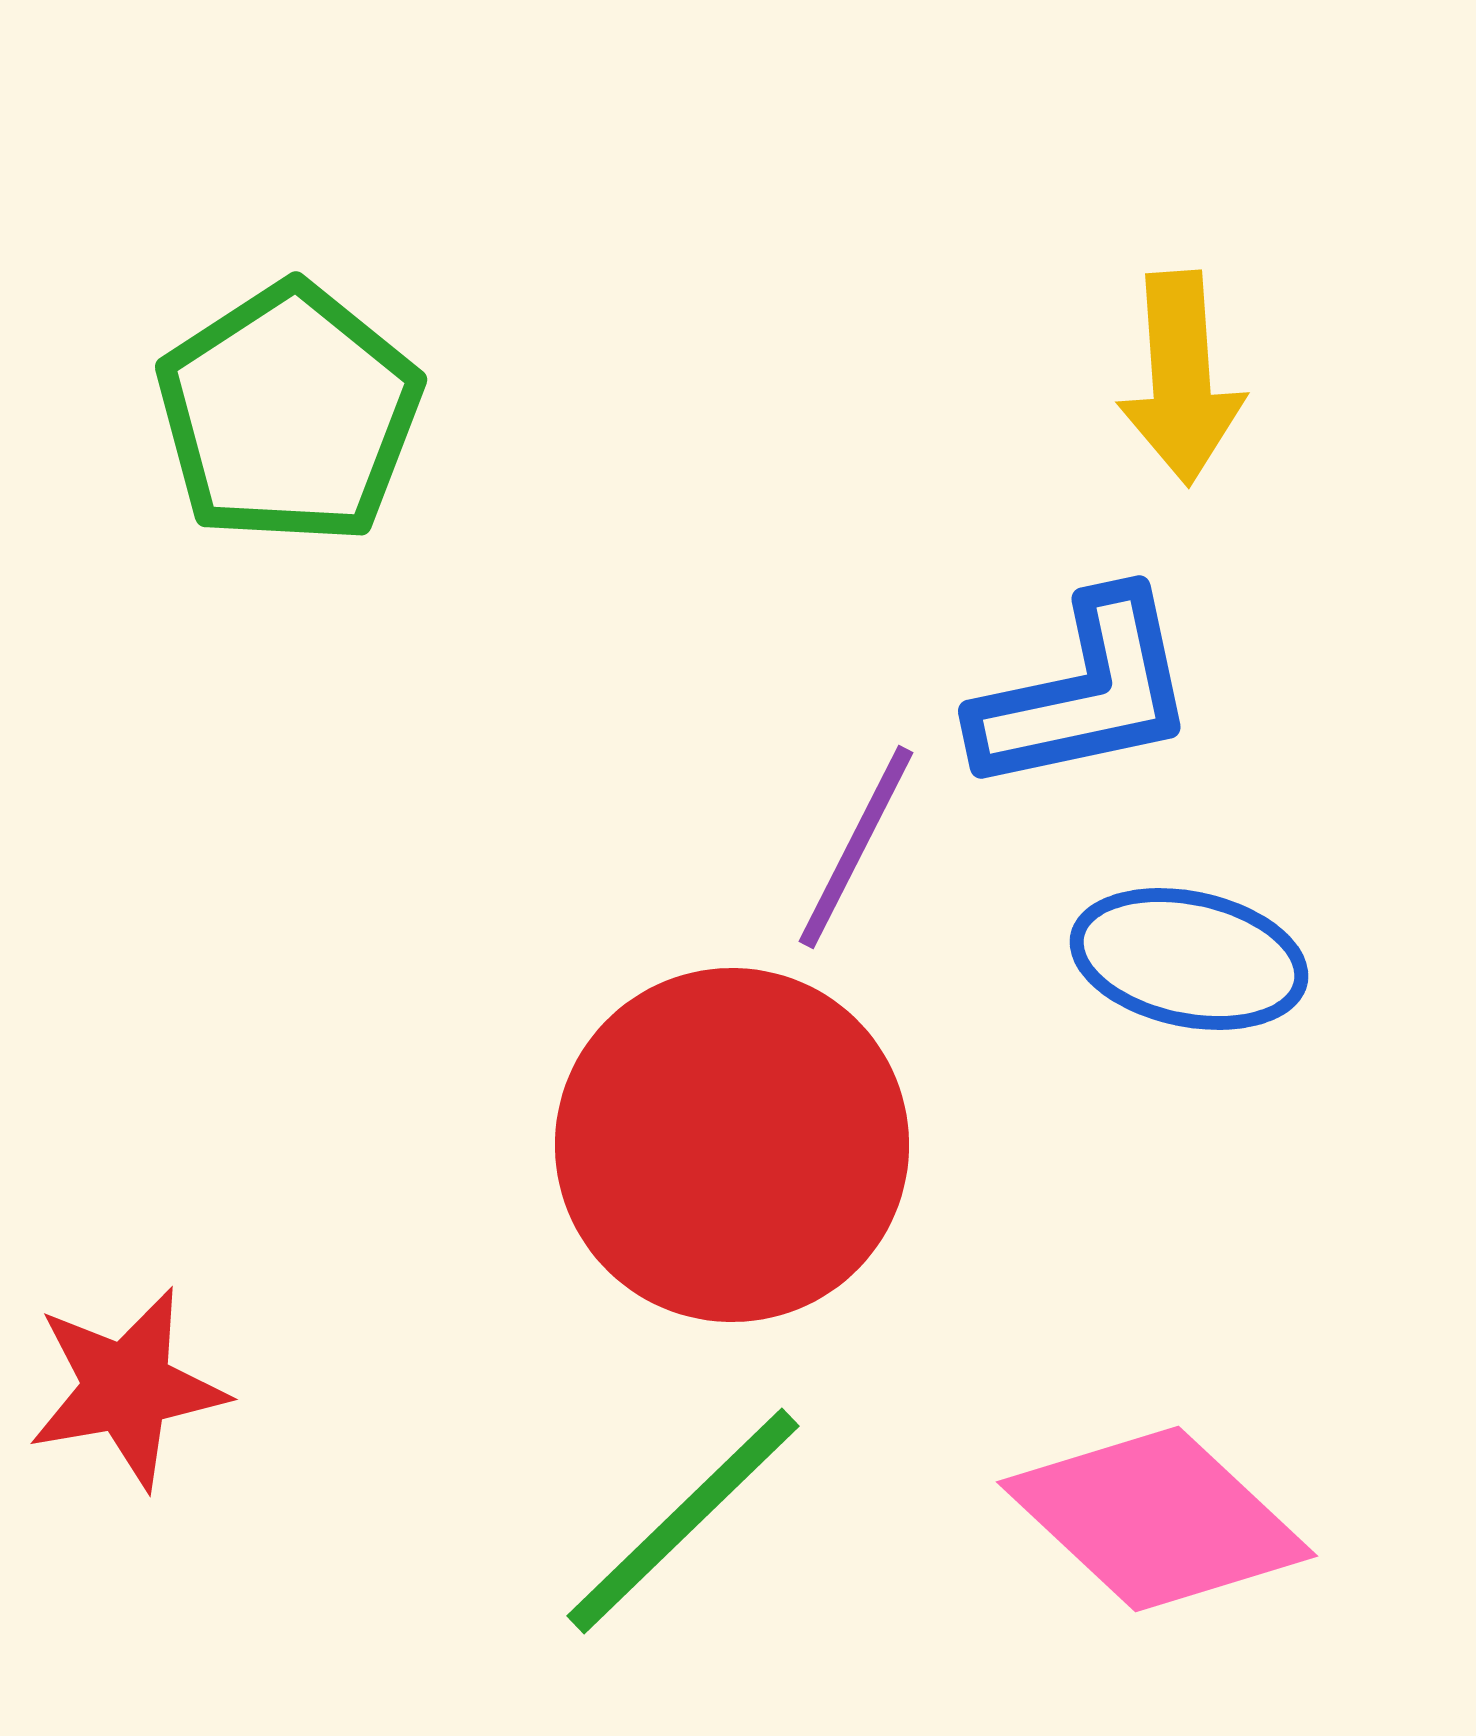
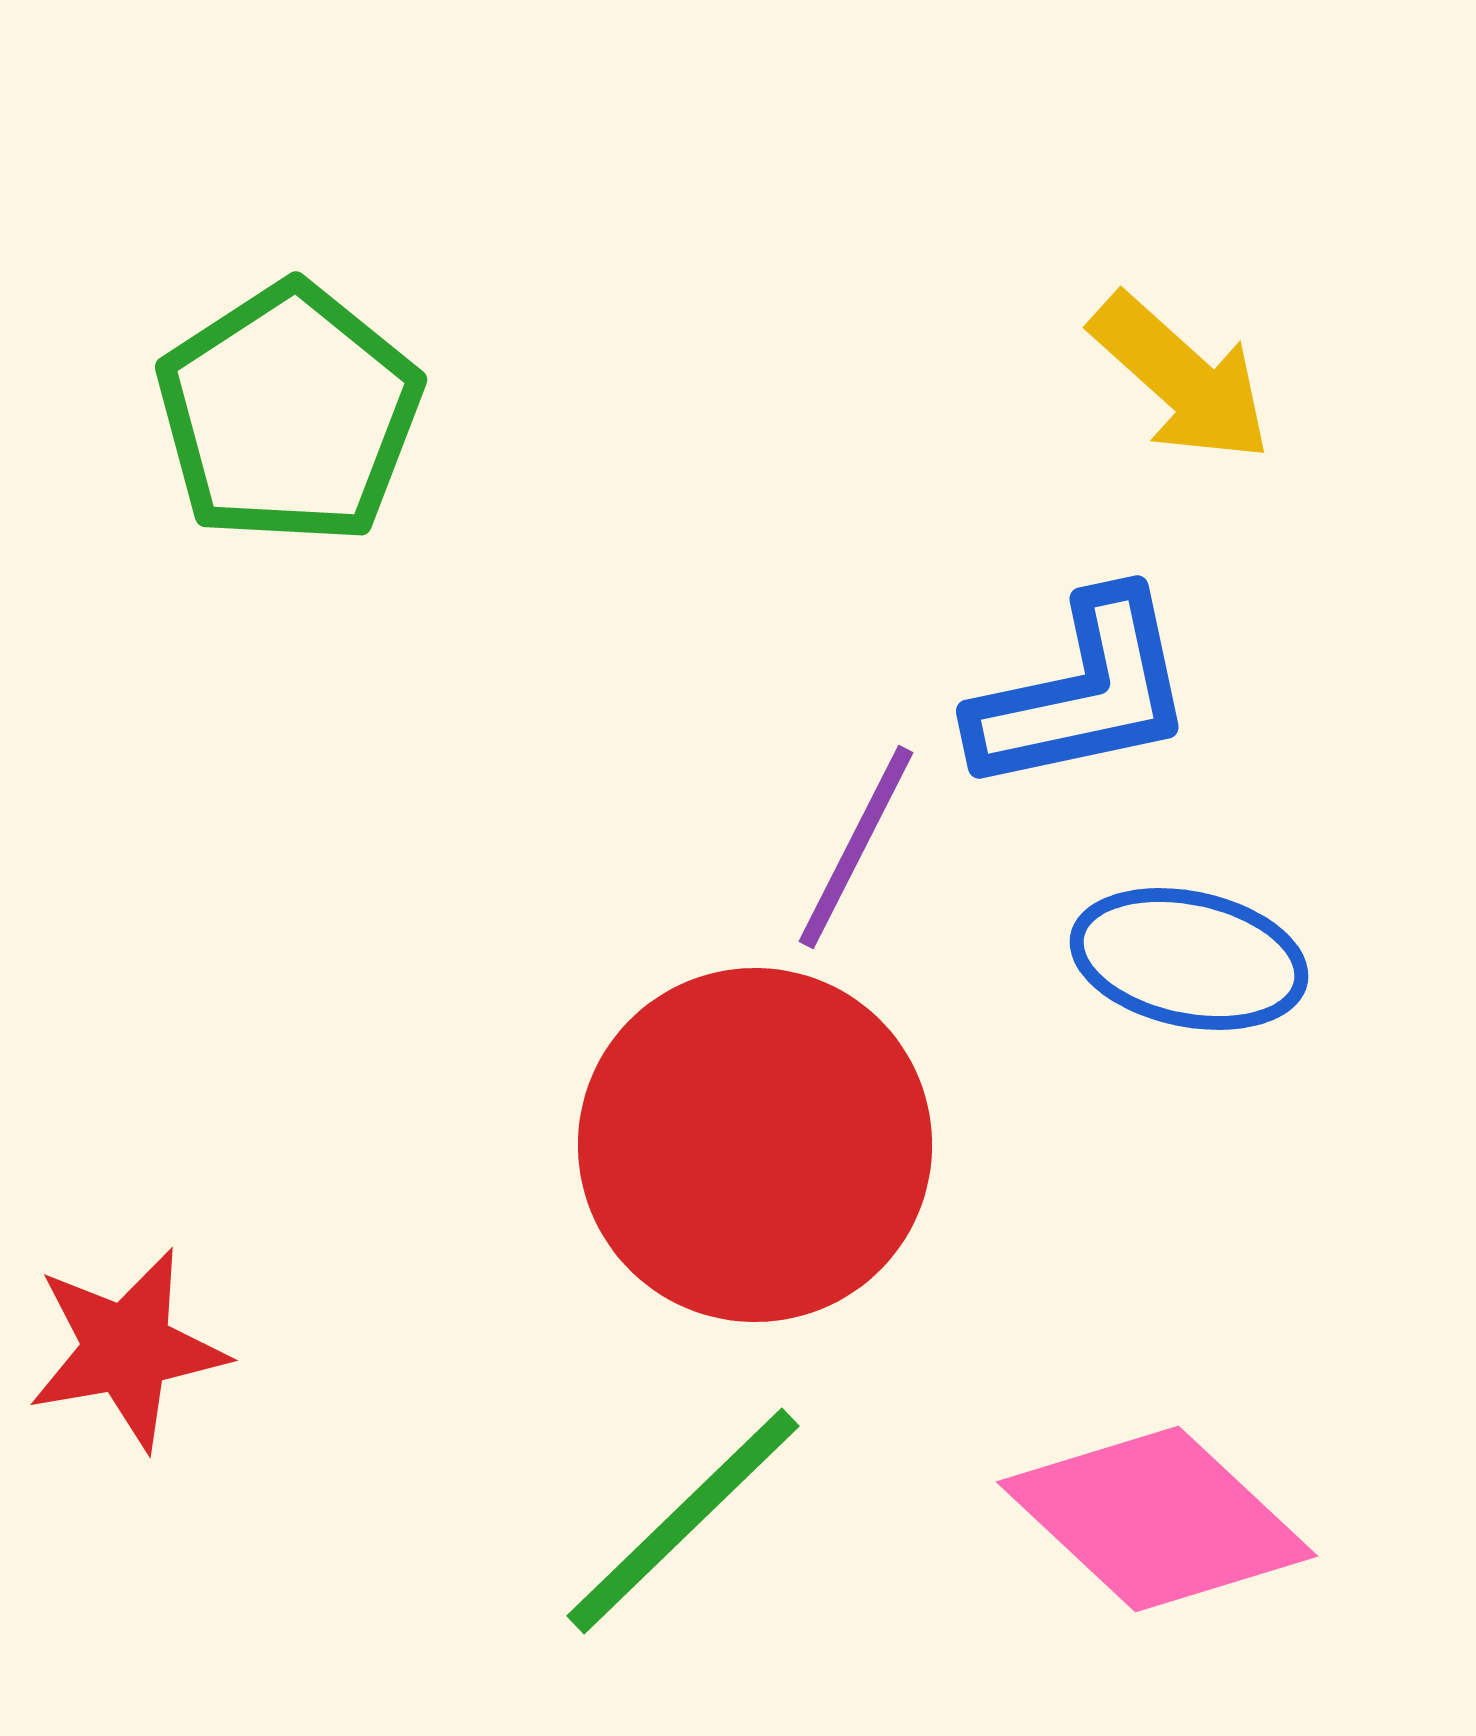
yellow arrow: rotated 44 degrees counterclockwise
blue L-shape: moved 2 px left
red circle: moved 23 px right
red star: moved 39 px up
